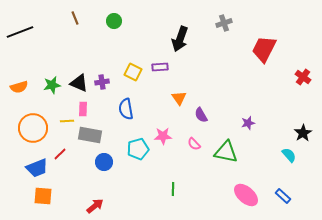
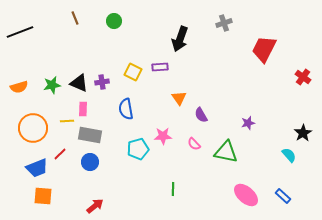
blue circle: moved 14 px left
